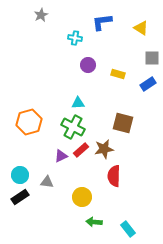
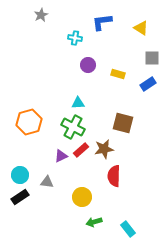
green arrow: rotated 21 degrees counterclockwise
